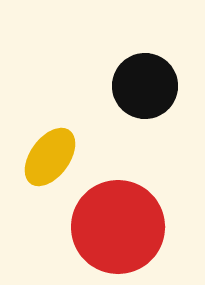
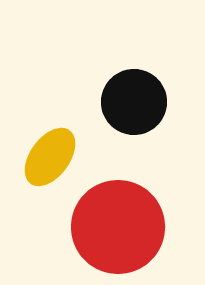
black circle: moved 11 px left, 16 px down
